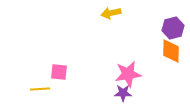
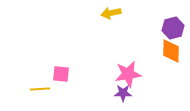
pink square: moved 2 px right, 2 px down
